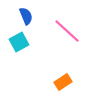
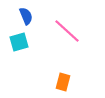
cyan square: rotated 12 degrees clockwise
orange rectangle: rotated 42 degrees counterclockwise
